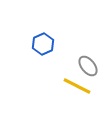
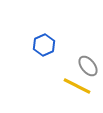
blue hexagon: moved 1 px right, 1 px down
